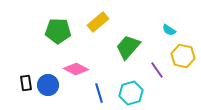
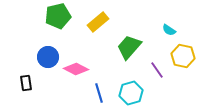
green pentagon: moved 15 px up; rotated 15 degrees counterclockwise
green trapezoid: moved 1 px right
blue circle: moved 28 px up
